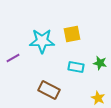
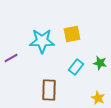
purple line: moved 2 px left
cyan rectangle: rotated 63 degrees counterclockwise
brown rectangle: rotated 65 degrees clockwise
